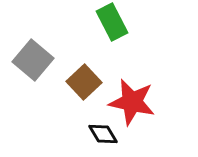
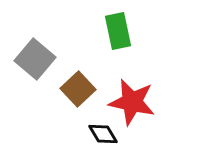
green rectangle: moved 6 px right, 9 px down; rotated 15 degrees clockwise
gray square: moved 2 px right, 1 px up
brown square: moved 6 px left, 7 px down
